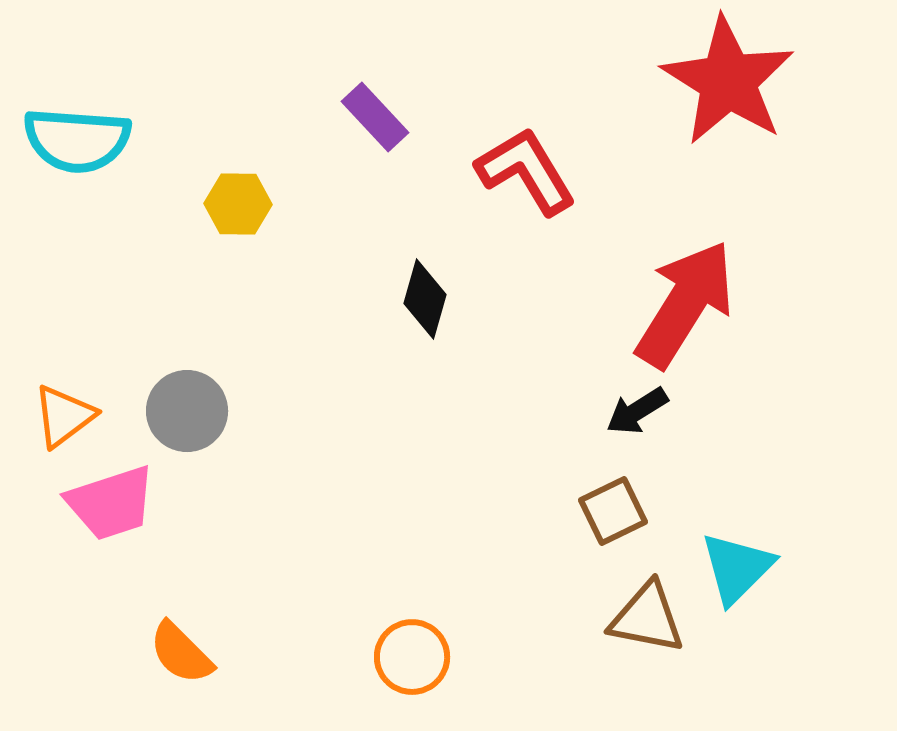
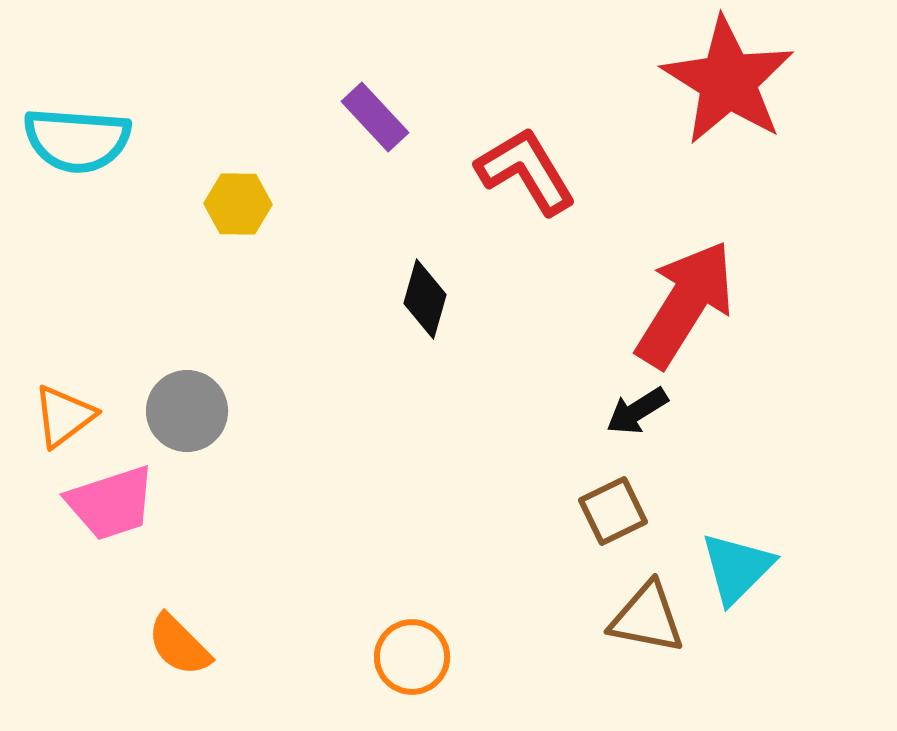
orange semicircle: moved 2 px left, 8 px up
